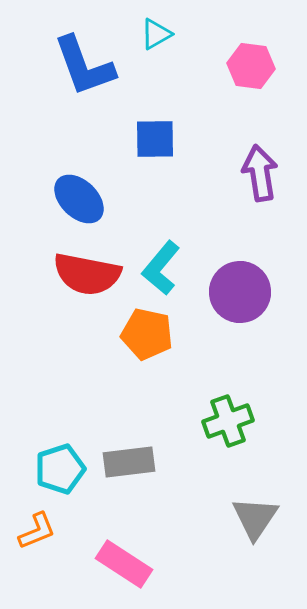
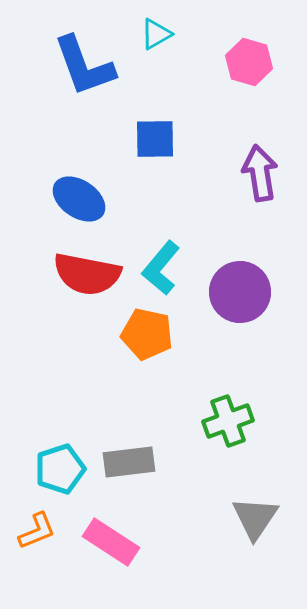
pink hexagon: moved 2 px left, 4 px up; rotated 9 degrees clockwise
blue ellipse: rotated 10 degrees counterclockwise
pink rectangle: moved 13 px left, 22 px up
